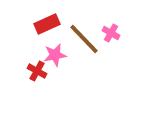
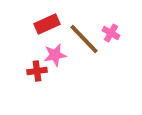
red cross: rotated 36 degrees counterclockwise
